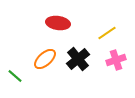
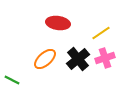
yellow line: moved 6 px left
pink cross: moved 11 px left, 2 px up
green line: moved 3 px left, 4 px down; rotated 14 degrees counterclockwise
